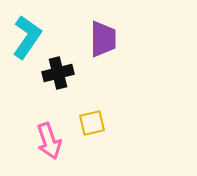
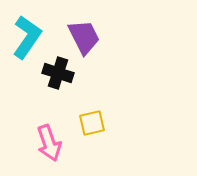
purple trapezoid: moved 19 px left, 2 px up; rotated 27 degrees counterclockwise
black cross: rotated 32 degrees clockwise
pink arrow: moved 2 px down
